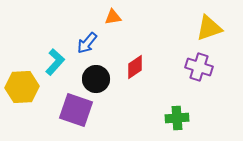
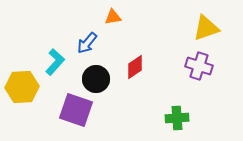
yellow triangle: moved 3 px left
purple cross: moved 1 px up
